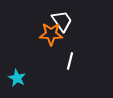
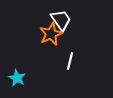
white trapezoid: moved 1 px left, 1 px up
orange star: rotated 25 degrees counterclockwise
